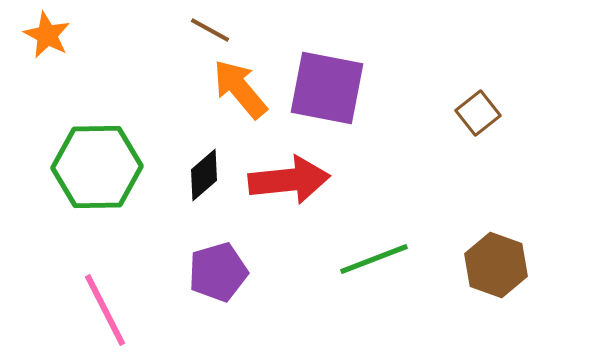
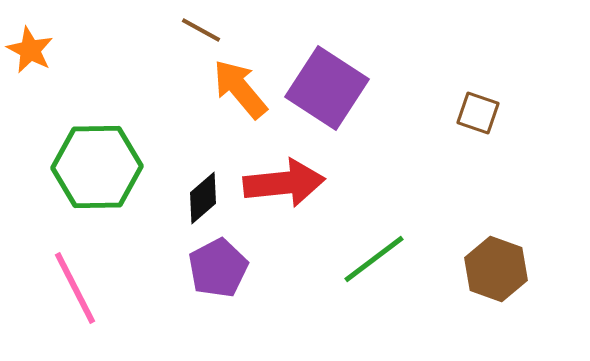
brown line: moved 9 px left
orange star: moved 17 px left, 15 px down
purple square: rotated 22 degrees clockwise
brown square: rotated 33 degrees counterclockwise
black diamond: moved 1 px left, 23 px down
red arrow: moved 5 px left, 3 px down
green line: rotated 16 degrees counterclockwise
brown hexagon: moved 4 px down
purple pentagon: moved 4 px up; rotated 12 degrees counterclockwise
pink line: moved 30 px left, 22 px up
